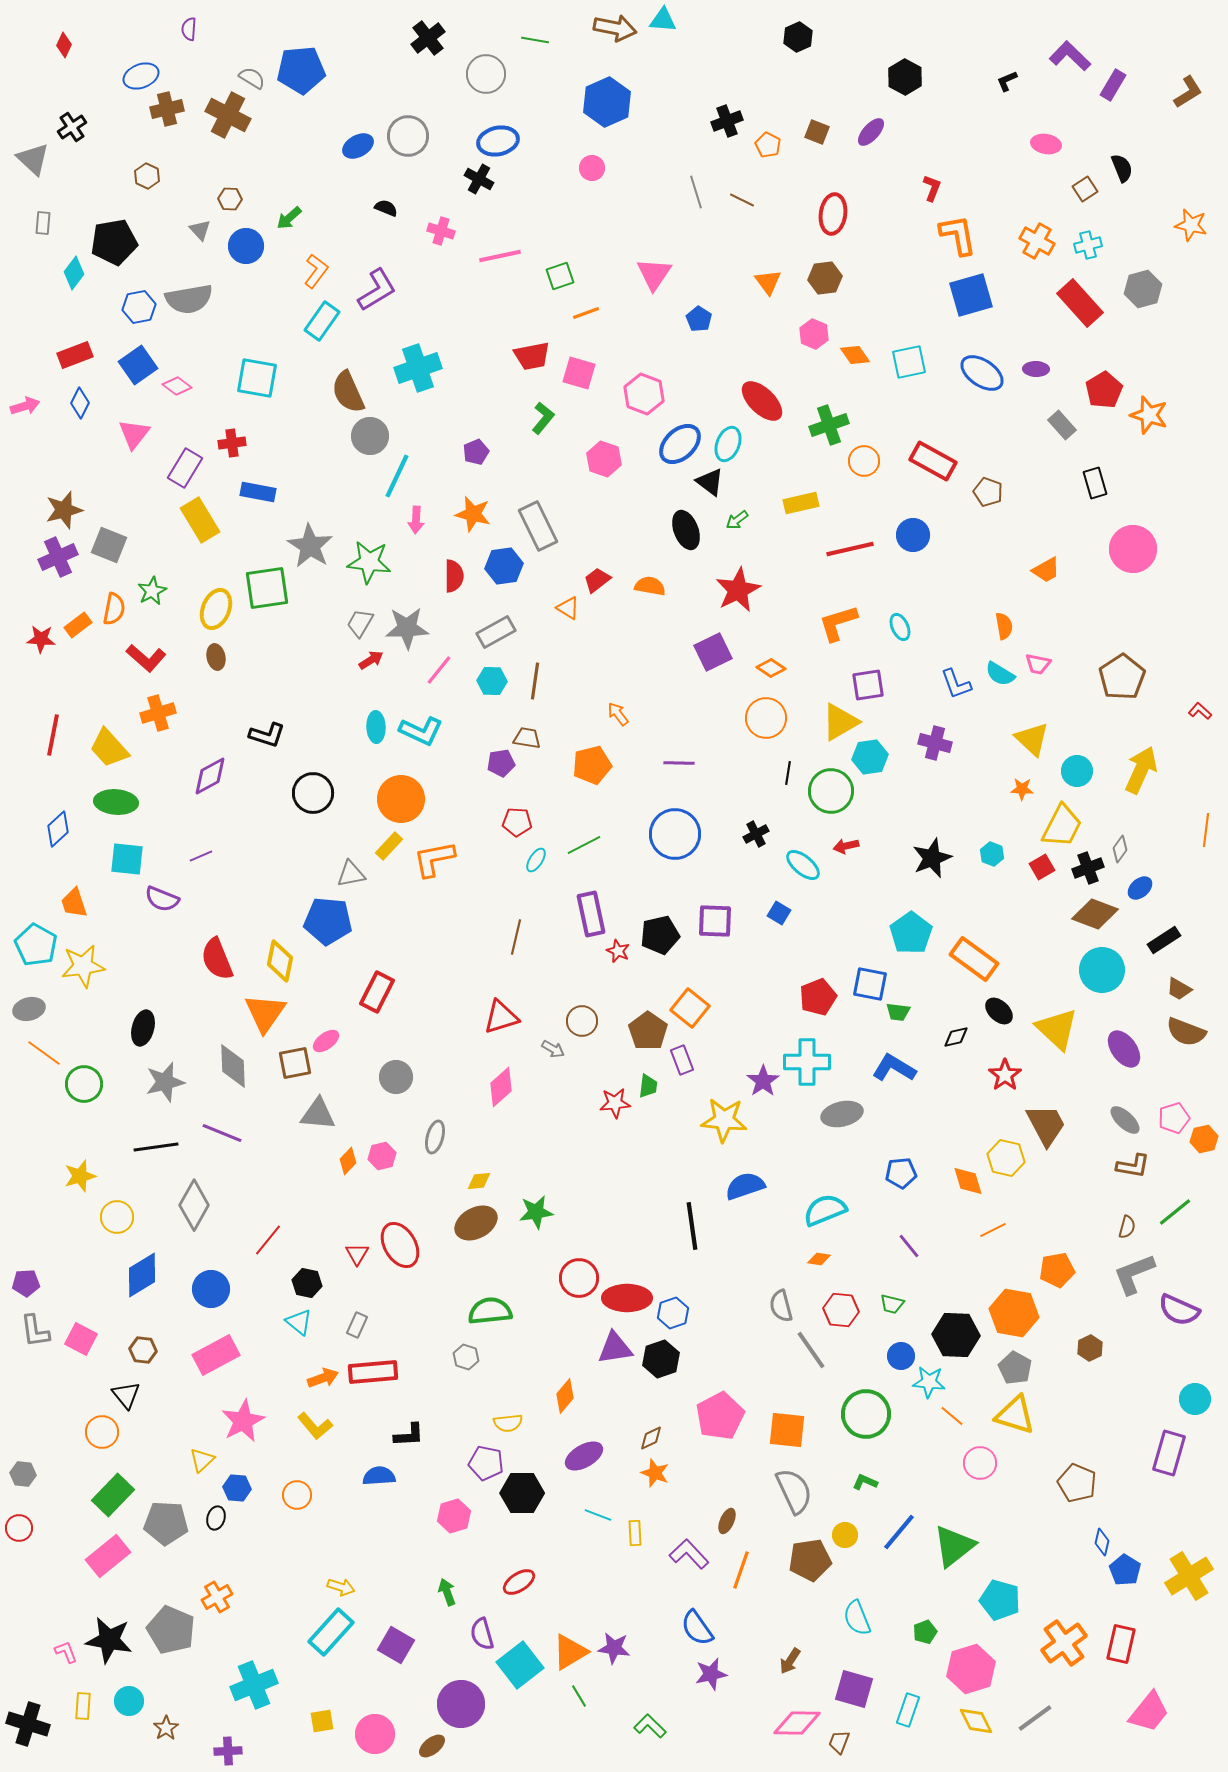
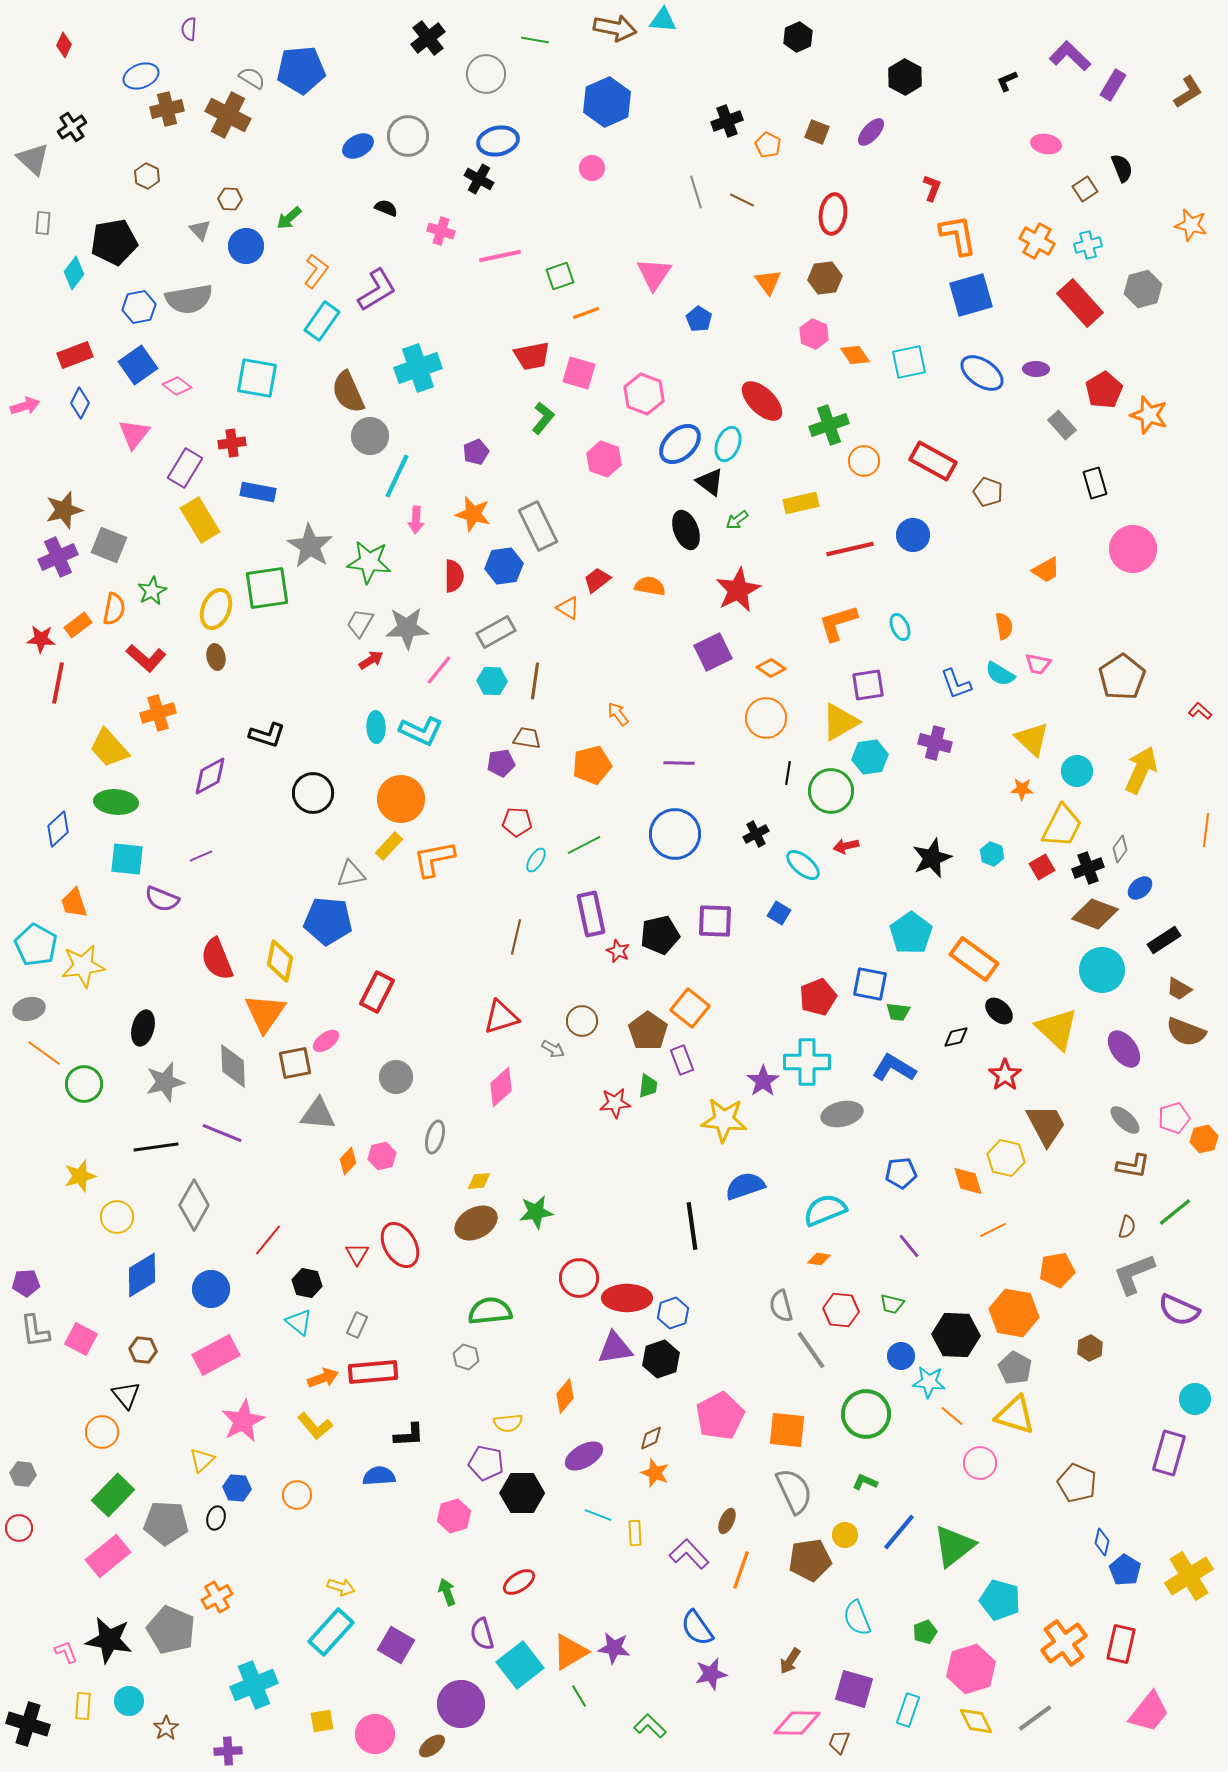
red line at (53, 735): moved 5 px right, 52 px up
